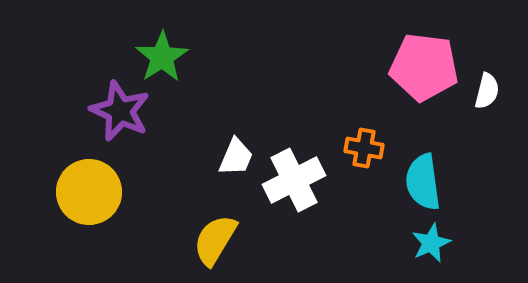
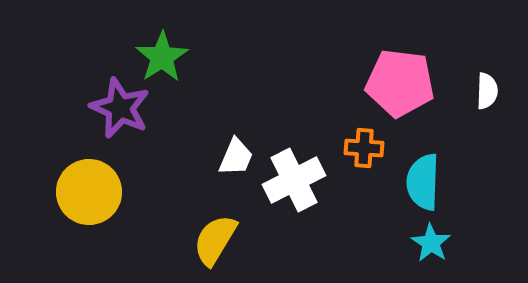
pink pentagon: moved 24 px left, 16 px down
white semicircle: rotated 12 degrees counterclockwise
purple star: moved 3 px up
orange cross: rotated 6 degrees counterclockwise
cyan semicircle: rotated 10 degrees clockwise
cyan star: rotated 15 degrees counterclockwise
